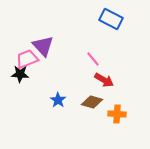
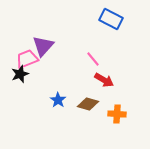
purple triangle: rotated 25 degrees clockwise
black star: rotated 24 degrees counterclockwise
brown diamond: moved 4 px left, 2 px down
